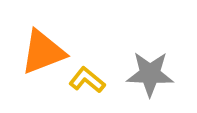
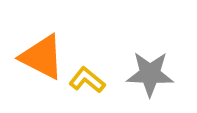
orange triangle: moved 1 px left, 5 px down; rotated 48 degrees clockwise
